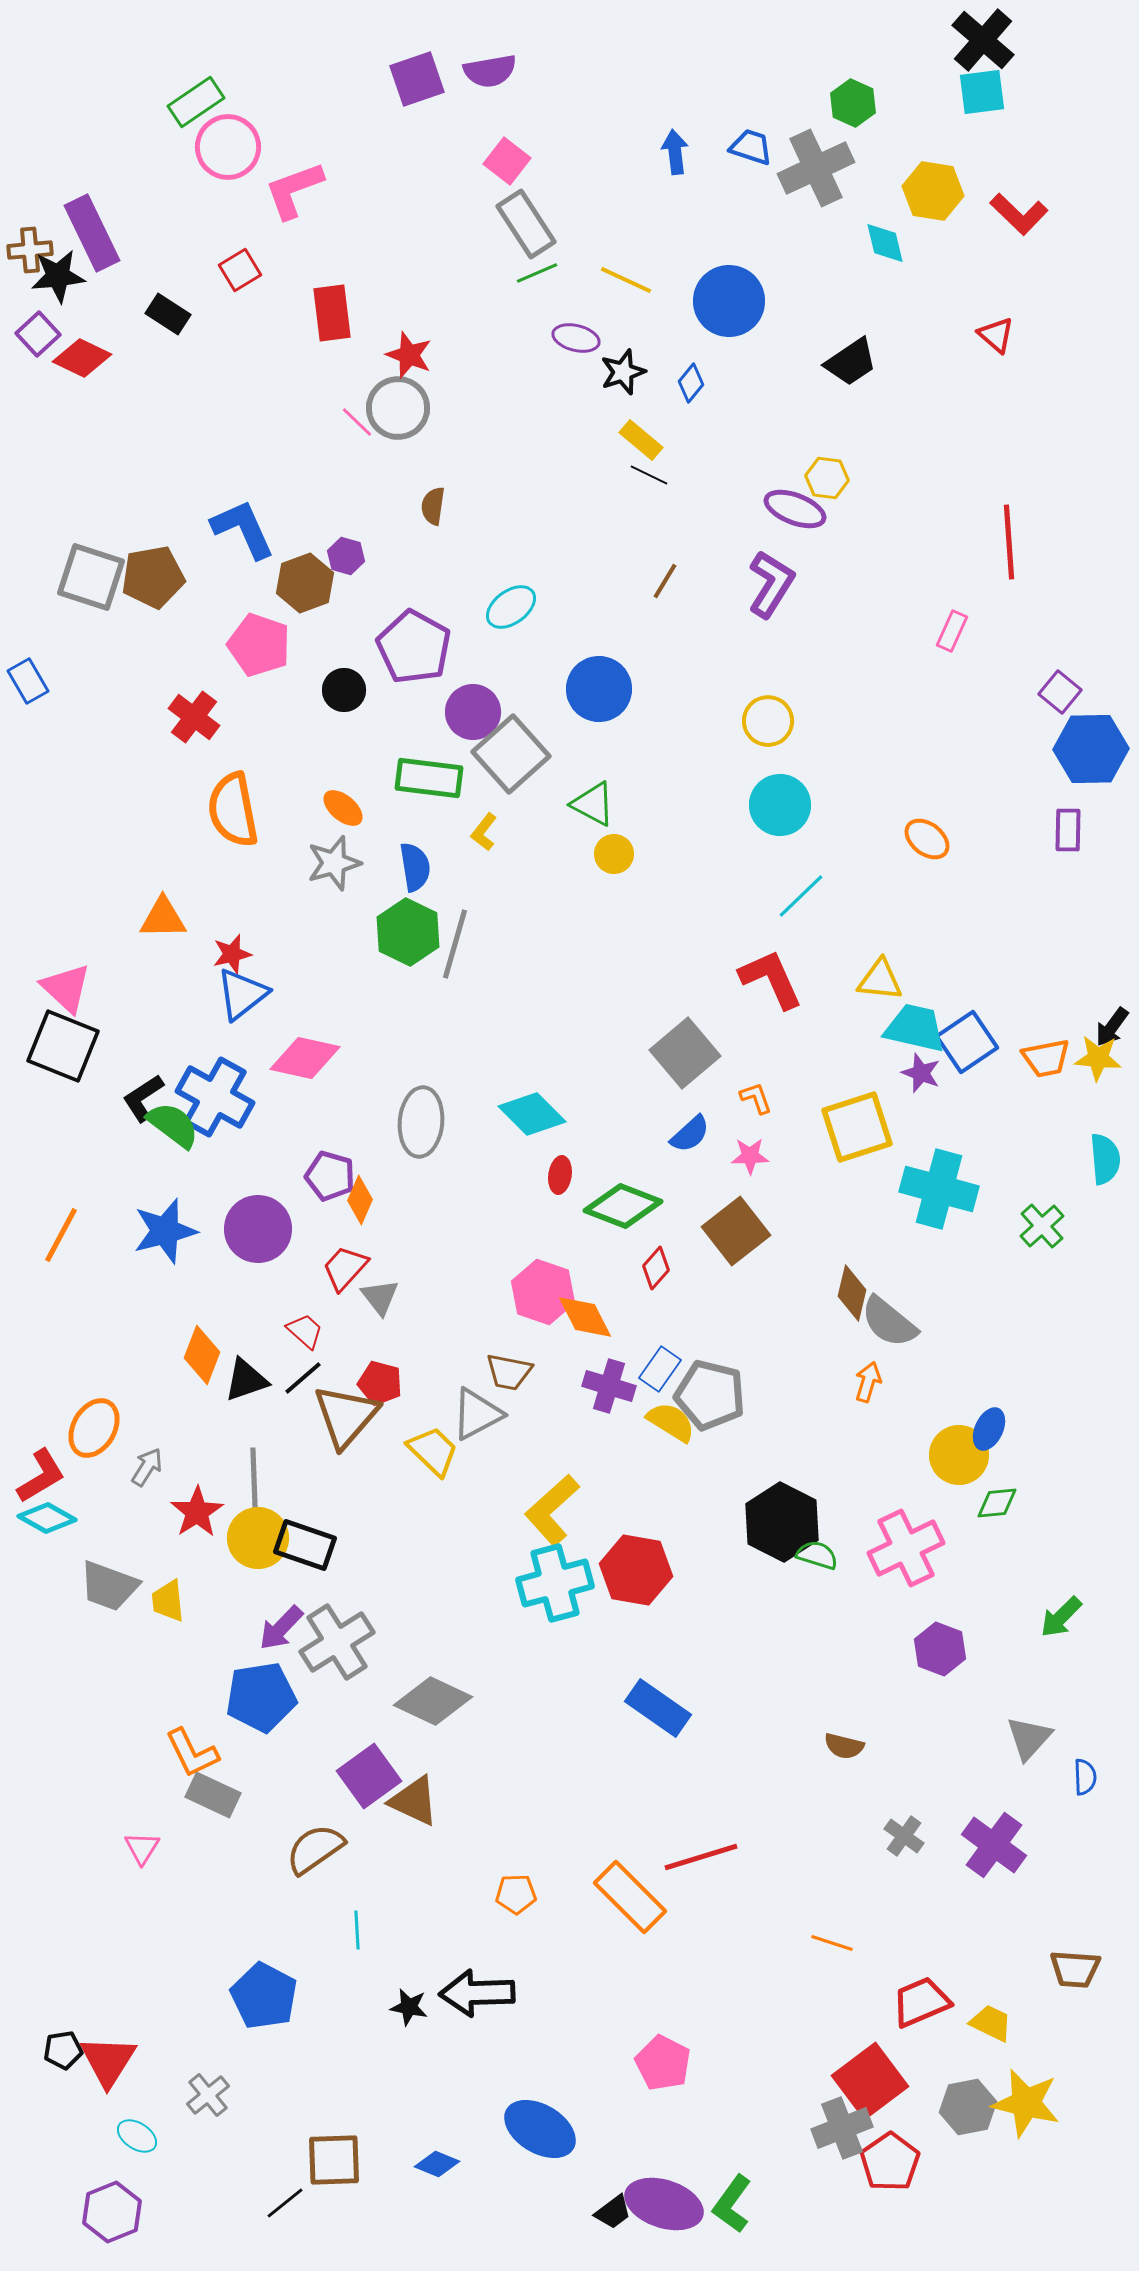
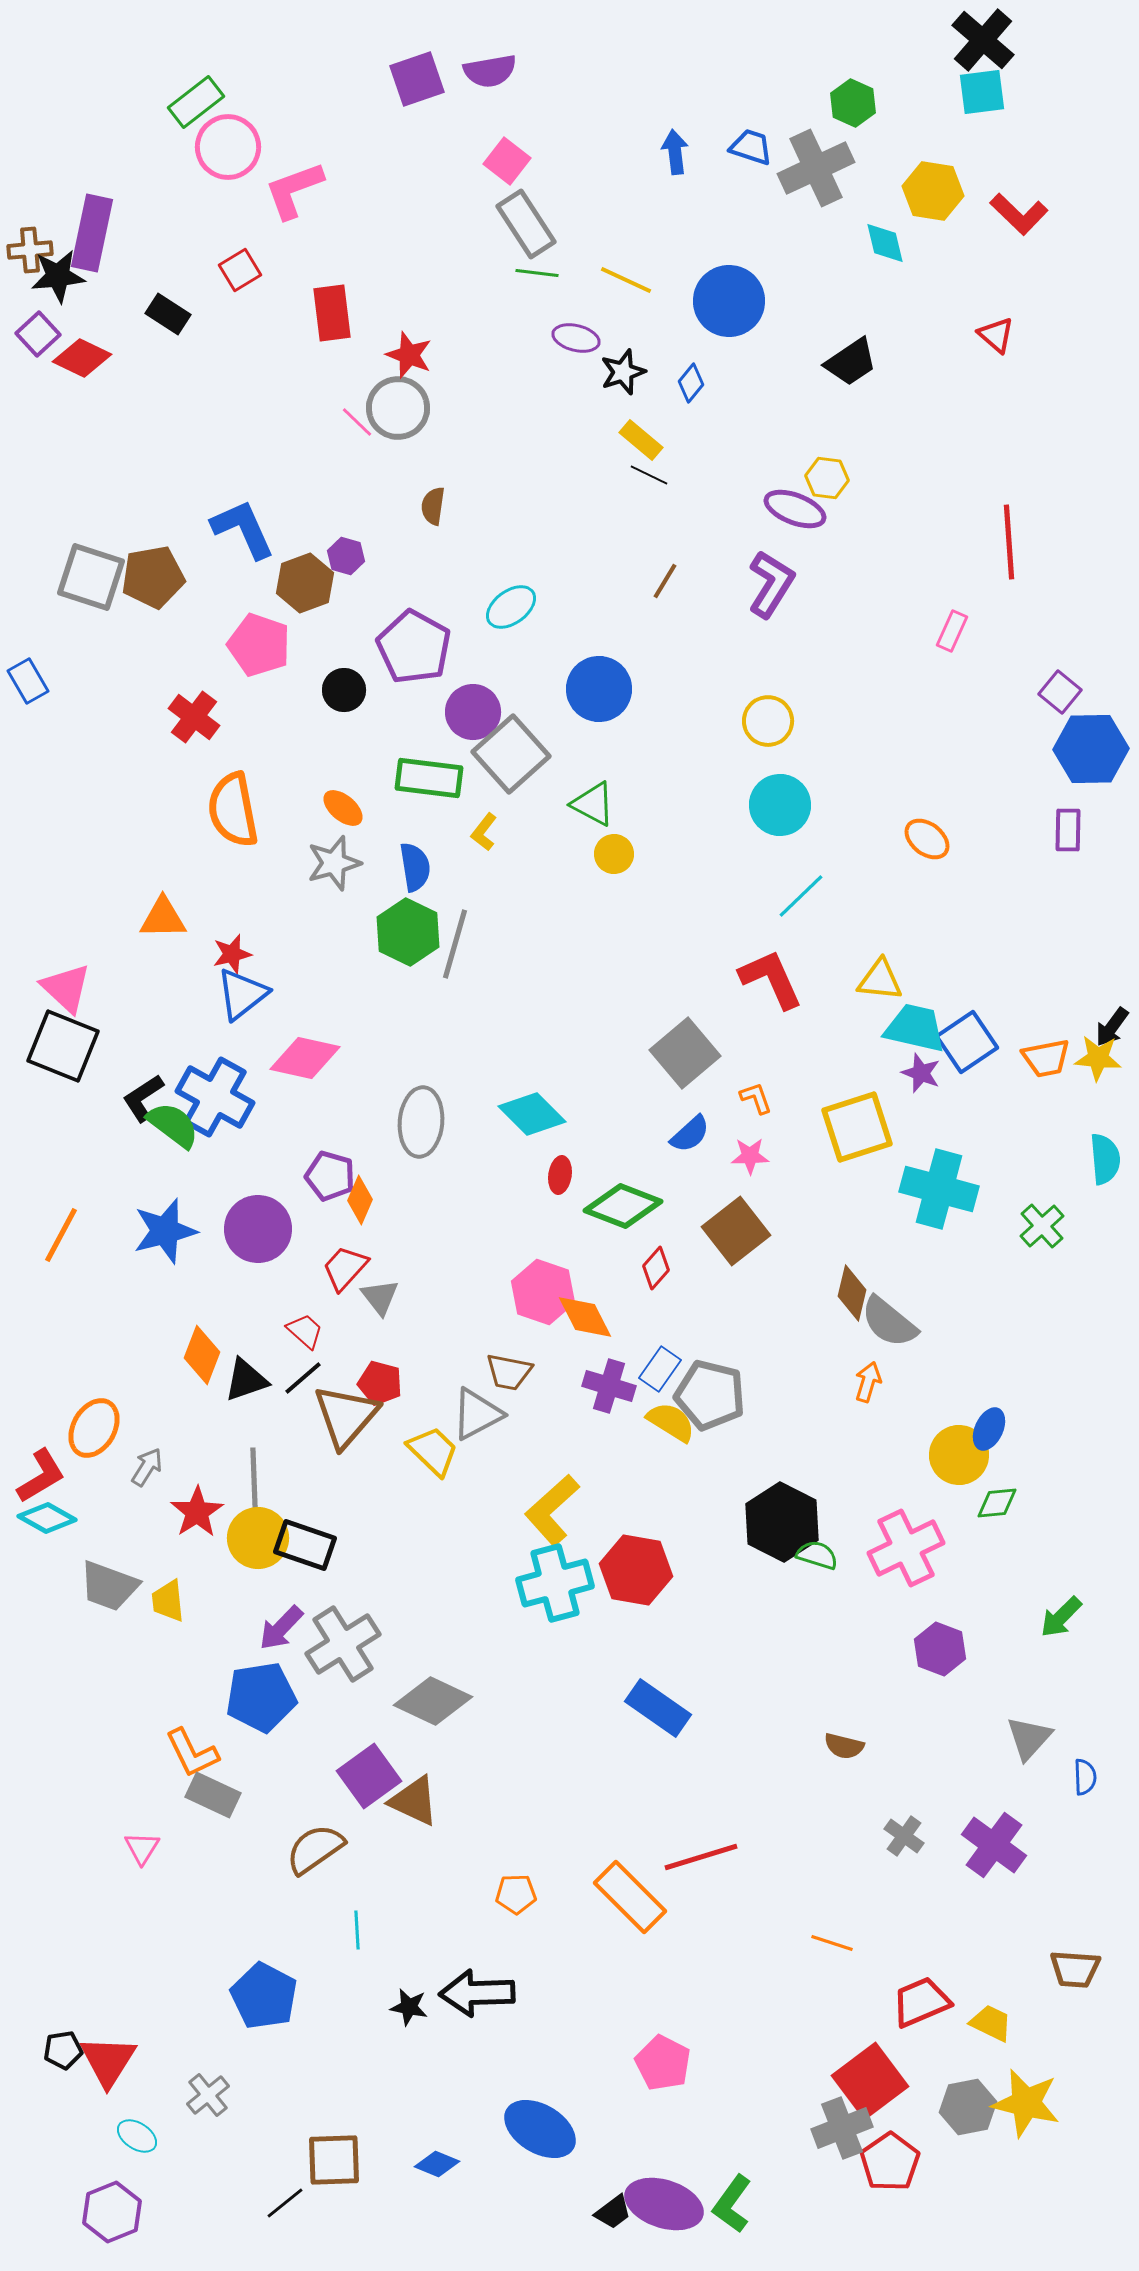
green rectangle at (196, 102): rotated 4 degrees counterclockwise
purple rectangle at (92, 233): rotated 38 degrees clockwise
green line at (537, 273): rotated 30 degrees clockwise
gray cross at (337, 1642): moved 6 px right, 2 px down
